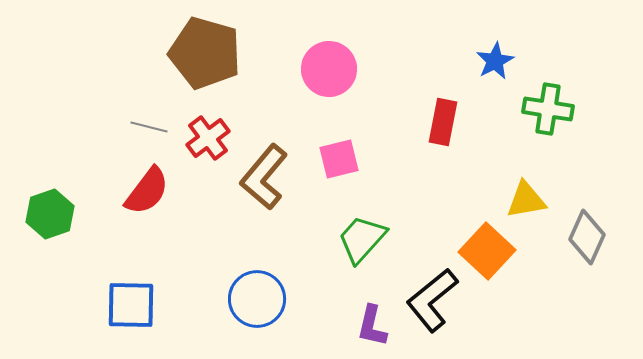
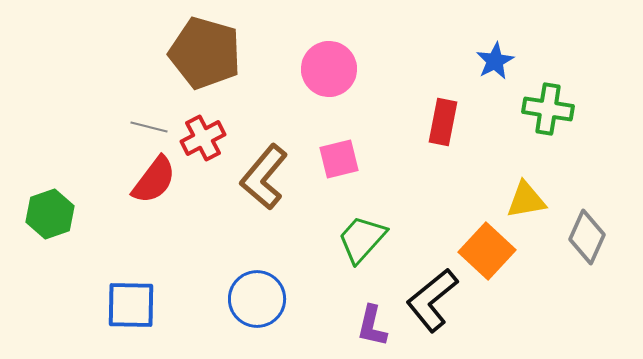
red cross: moved 5 px left; rotated 9 degrees clockwise
red semicircle: moved 7 px right, 11 px up
